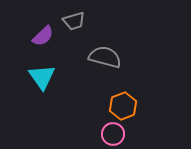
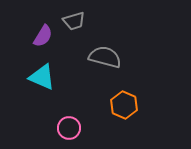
purple semicircle: rotated 15 degrees counterclockwise
cyan triangle: rotated 32 degrees counterclockwise
orange hexagon: moved 1 px right, 1 px up; rotated 16 degrees counterclockwise
pink circle: moved 44 px left, 6 px up
